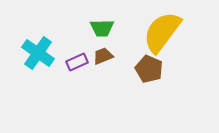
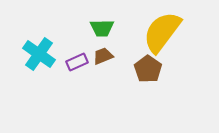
cyan cross: moved 1 px right, 1 px down
brown pentagon: moved 1 px left; rotated 12 degrees clockwise
